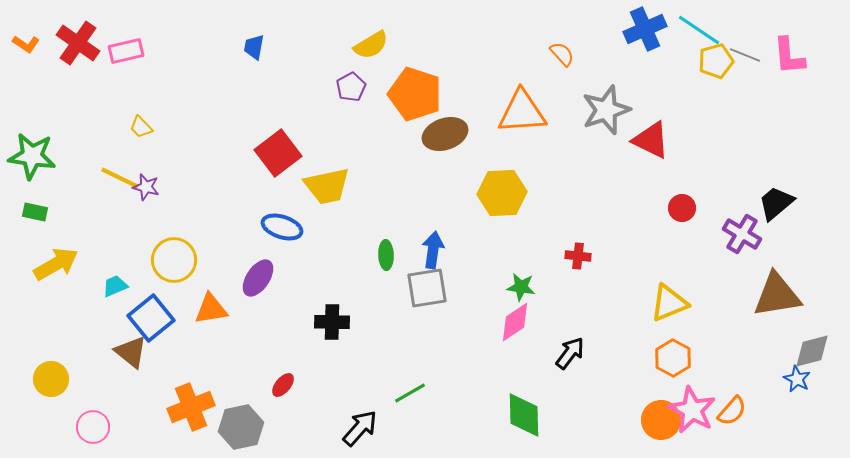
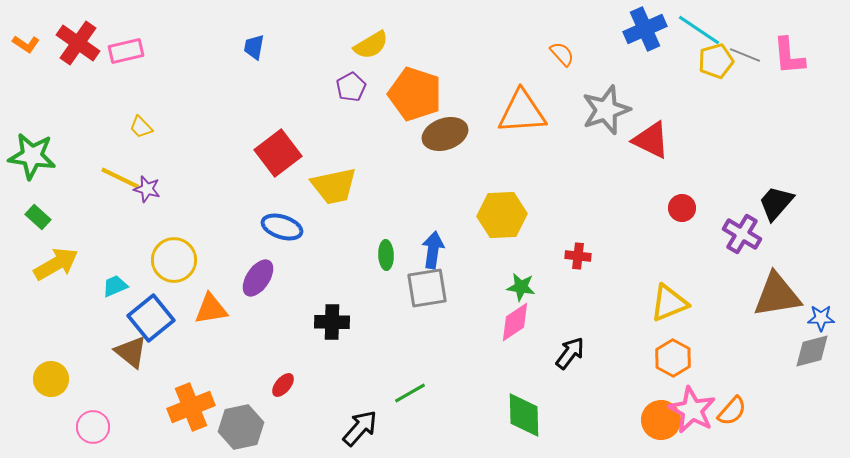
yellow trapezoid at (327, 186): moved 7 px right
purple star at (146, 187): moved 1 px right, 2 px down
yellow hexagon at (502, 193): moved 22 px down
black trapezoid at (776, 203): rotated 9 degrees counterclockwise
green rectangle at (35, 212): moved 3 px right, 5 px down; rotated 30 degrees clockwise
blue star at (797, 379): moved 24 px right, 61 px up; rotated 28 degrees counterclockwise
